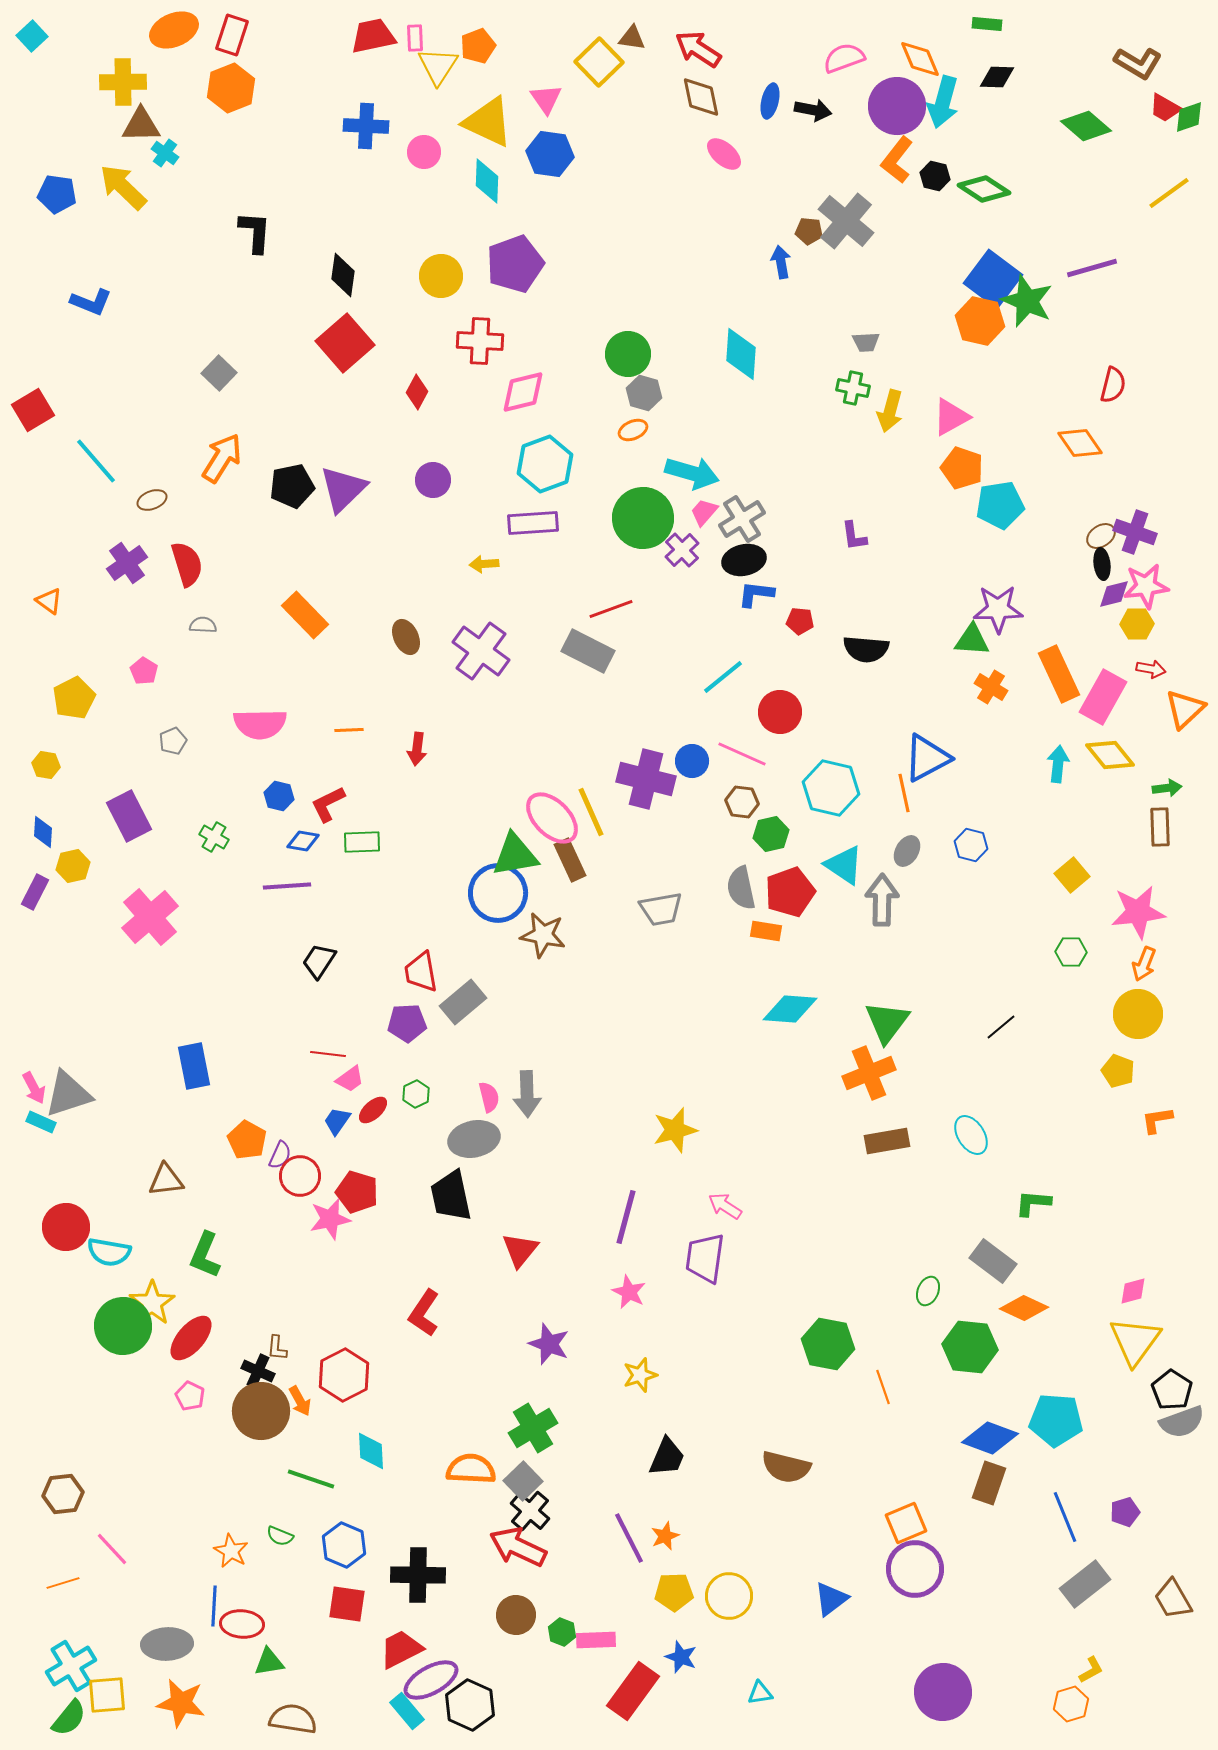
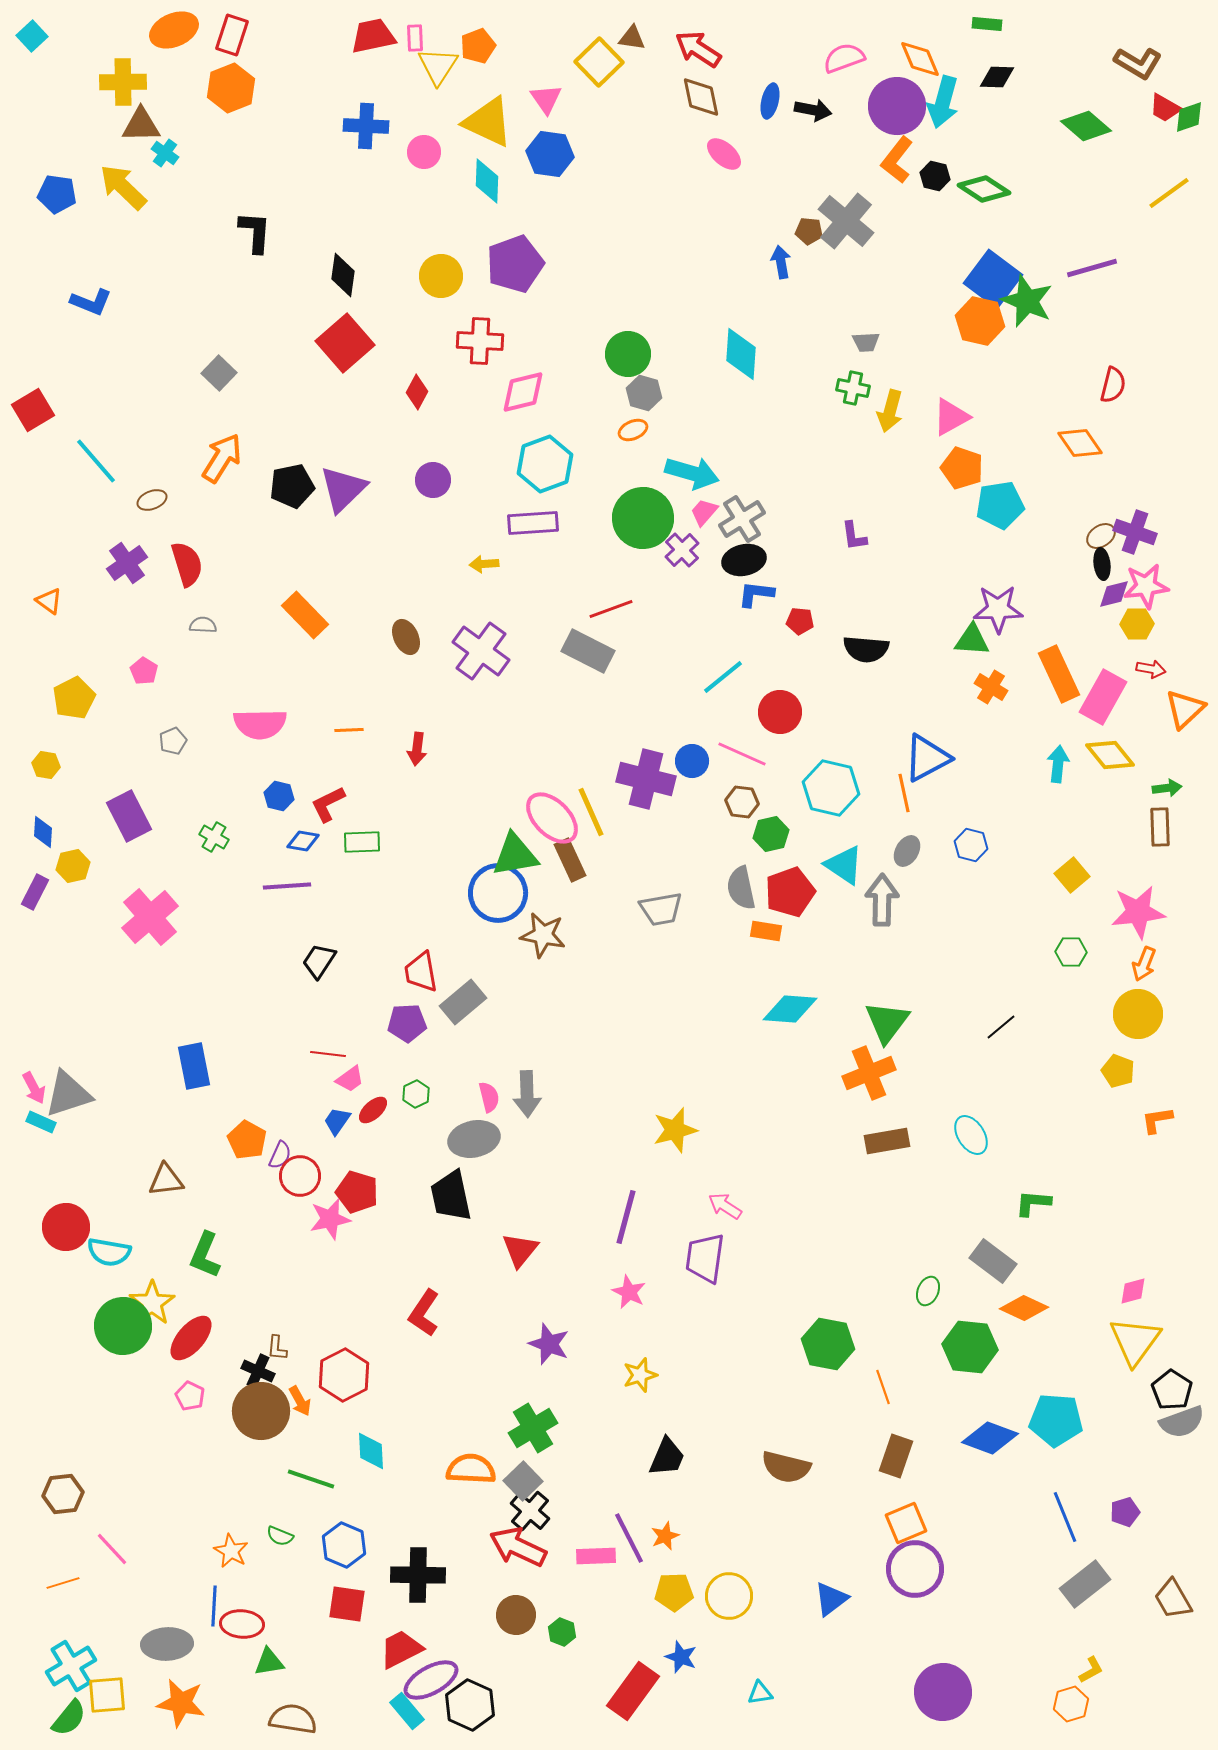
brown rectangle at (989, 1483): moved 93 px left, 27 px up
pink rectangle at (596, 1640): moved 84 px up
